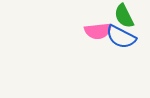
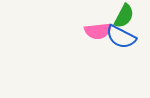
green semicircle: rotated 125 degrees counterclockwise
